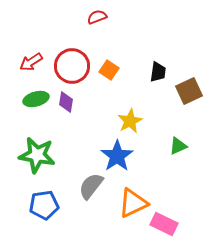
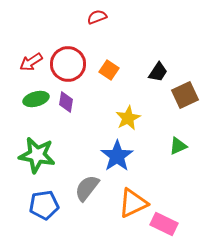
red circle: moved 4 px left, 2 px up
black trapezoid: rotated 25 degrees clockwise
brown square: moved 4 px left, 4 px down
yellow star: moved 2 px left, 3 px up
gray semicircle: moved 4 px left, 2 px down
